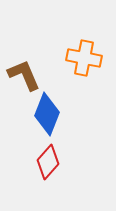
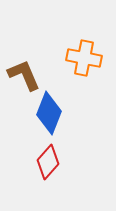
blue diamond: moved 2 px right, 1 px up
